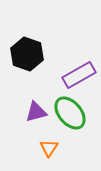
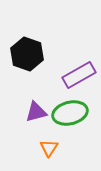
green ellipse: rotated 64 degrees counterclockwise
